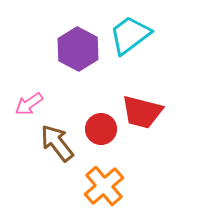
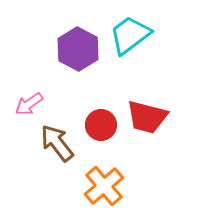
red trapezoid: moved 5 px right, 5 px down
red circle: moved 4 px up
